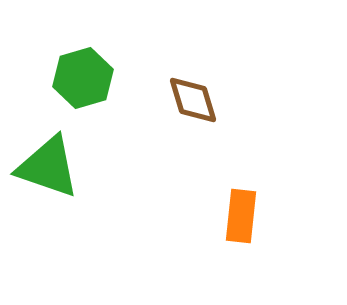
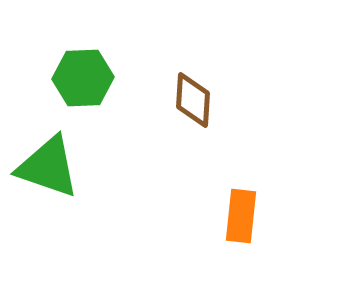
green hexagon: rotated 14 degrees clockwise
brown diamond: rotated 20 degrees clockwise
